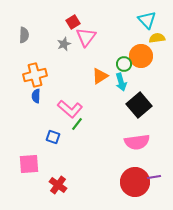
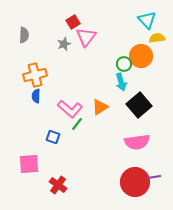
orange triangle: moved 31 px down
